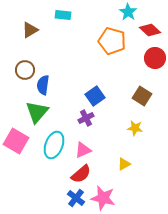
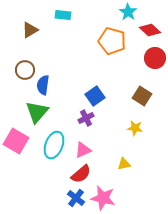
yellow triangle: rotated 16 degrees clockwise
